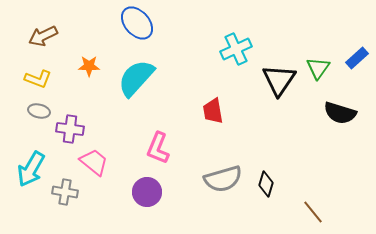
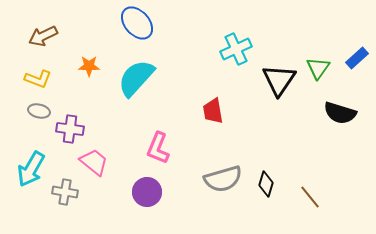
brown line: moved 3 px left, 15 px up
